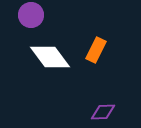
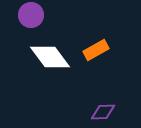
orange rectangle: rotated 35 degrees clockwise
